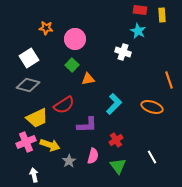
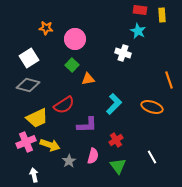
white cross: moved 1 px down
